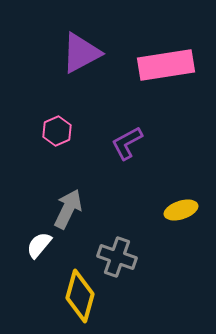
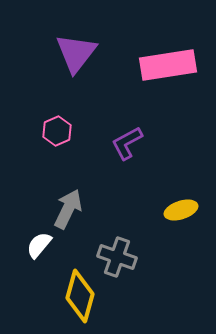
purple triangle: moved 5 px left; rotated 24 degrees counterclockwise
pink rectangle: moved 2 px right
